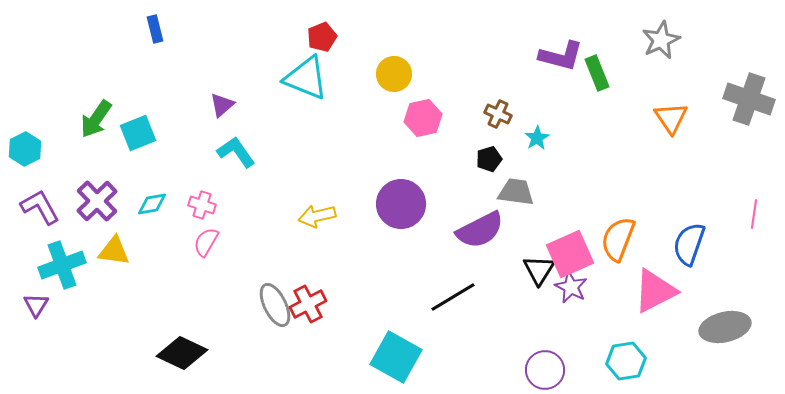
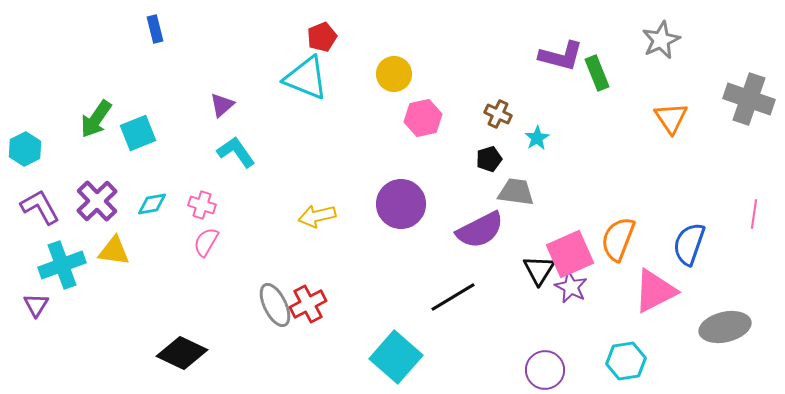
cyan square at (396, 357): rotated 12 degrees clockwise
